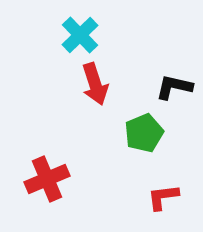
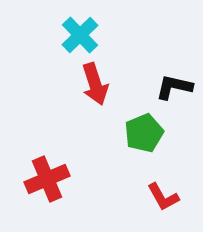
red L-shape: rotated 112 degrees counterclockwise
